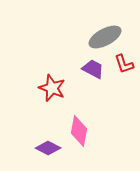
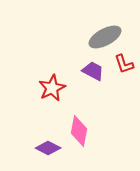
purple trapezoid: moved 2 px down
red star: rotated 24 degrees clockwise
